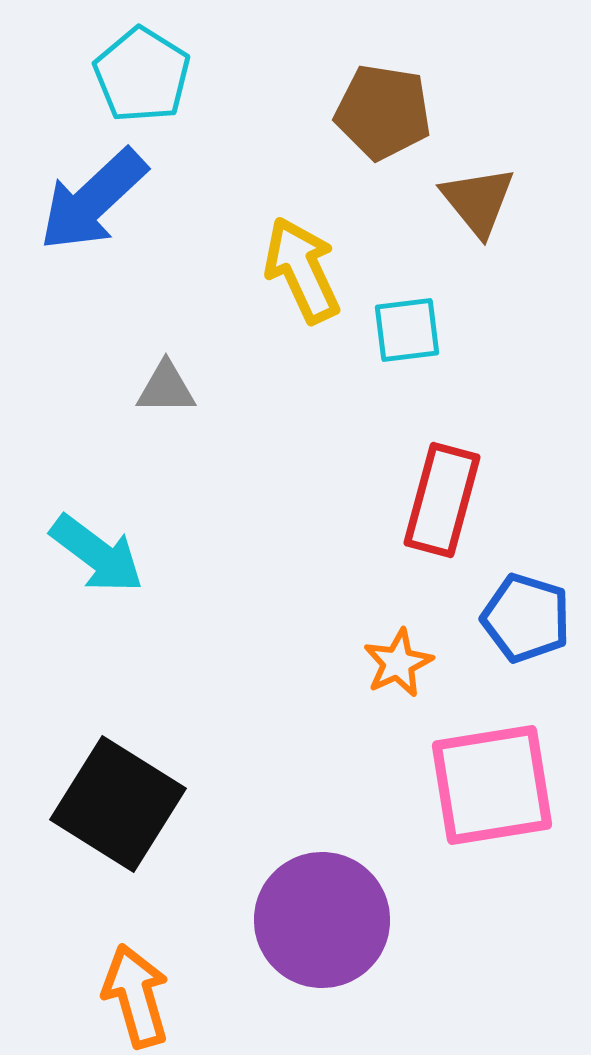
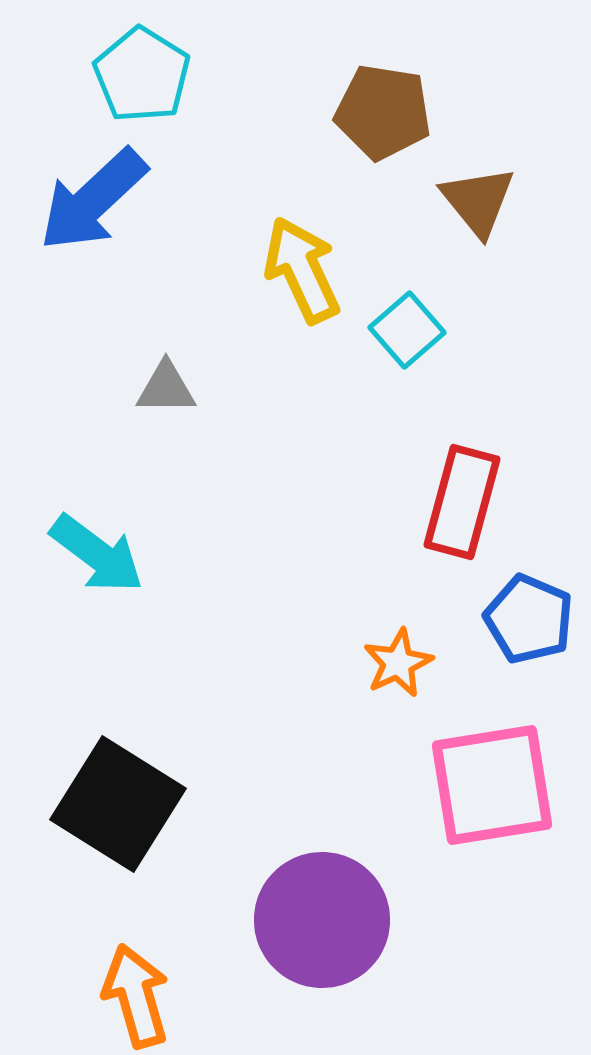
cyan square: rotated 34 degrees counterclockwise
red rectangle: moved 20 px right, 2 px down
blue pentagon: moved 3 px right, 1 px down; rotated 6 degrees clockwise
